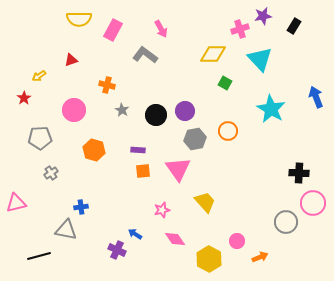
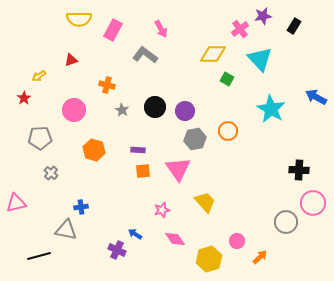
pink cross at (240, 29): rotated 18 degrees counterclockwise
green square at (225, 83): moved 2 px right, 4 px up
blue arrow at (316, 97): rotated 40 degrees counterclockwise
black circle at (156, 115): moved 1 px left, 8 px up
gray cross at (51, 173): rotated 16 degrees counterclockwise
black cross at (299, 173): moved 3 px up
orange arrow at (260, 257): rotated 21 degrees counterclockwise
yellow hexagon at (209, 259): rotated 15 degrees clockwise
